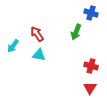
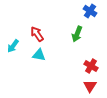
blue cross: moved 1 px left, 2 px up; rotated 16 degrees clockwise
green arrow: moved 1 px right, 2 px down
red cross: rotated 16 degrees clockwise
red triangle: moved 2 px up
